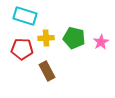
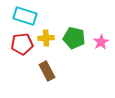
red pentagon: moved 5 px up; rotated 10 degrees counterclockwise
